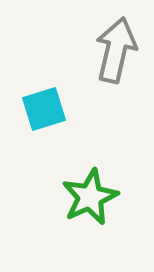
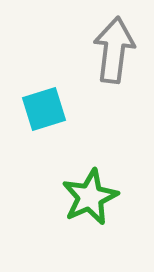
gray arrow: moved 2 px left; rotated 6 degrees counterclockwise
